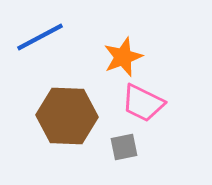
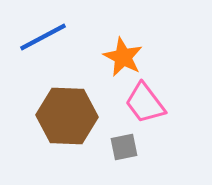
blue line: moved 3 px right
orange star: rotated 24 degrees counterclockwise
pink trapezoid: moved 2 px right; rotated 27 degrees clockwise
